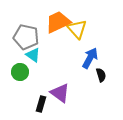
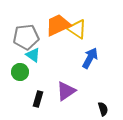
orange trapezoid: moved 3 px down
yellow triangle: rotated 15 degrees counterclockwise
gray pentagon: rotated 20 degrees counterclockwise
black semicircle: moved 2 px right, 34 px down
purple triangle: moved 6 px right, 2 px up; rotated 50 degrees clockwise
black rectangle: moved 3 px left, 5 px up
